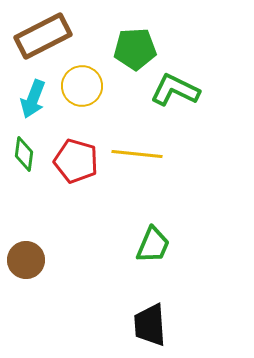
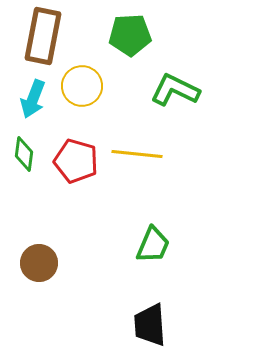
brown rectangle: rotated 52 degrees counterclockwise
green pentagon: moved 5 px left, 14 px up
brown circle: moved 13 px right, 3 px down
